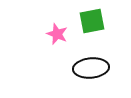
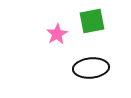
pink star: rotated 20 degrees clockwise
